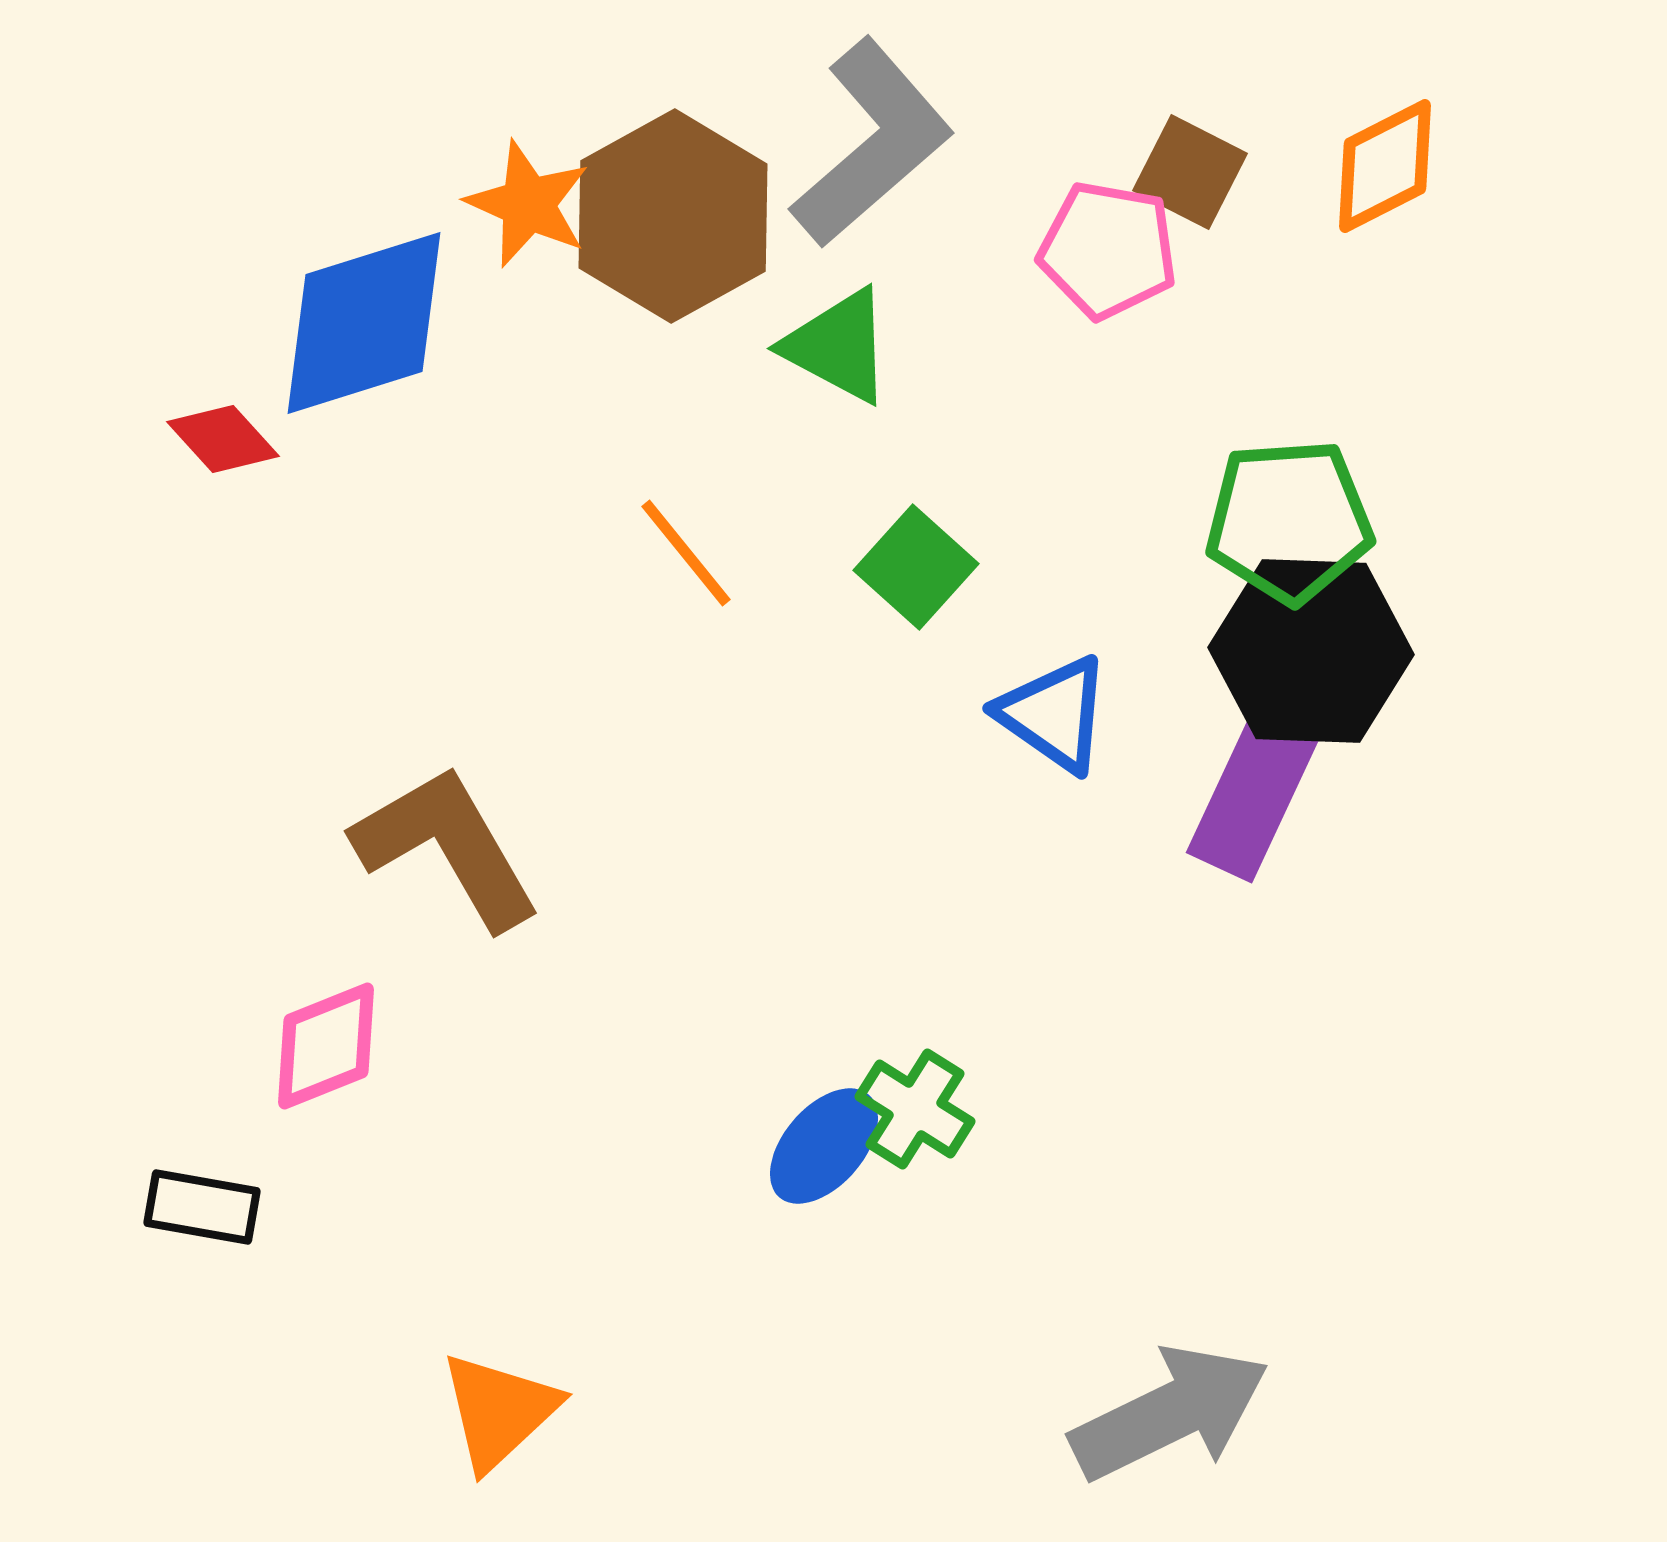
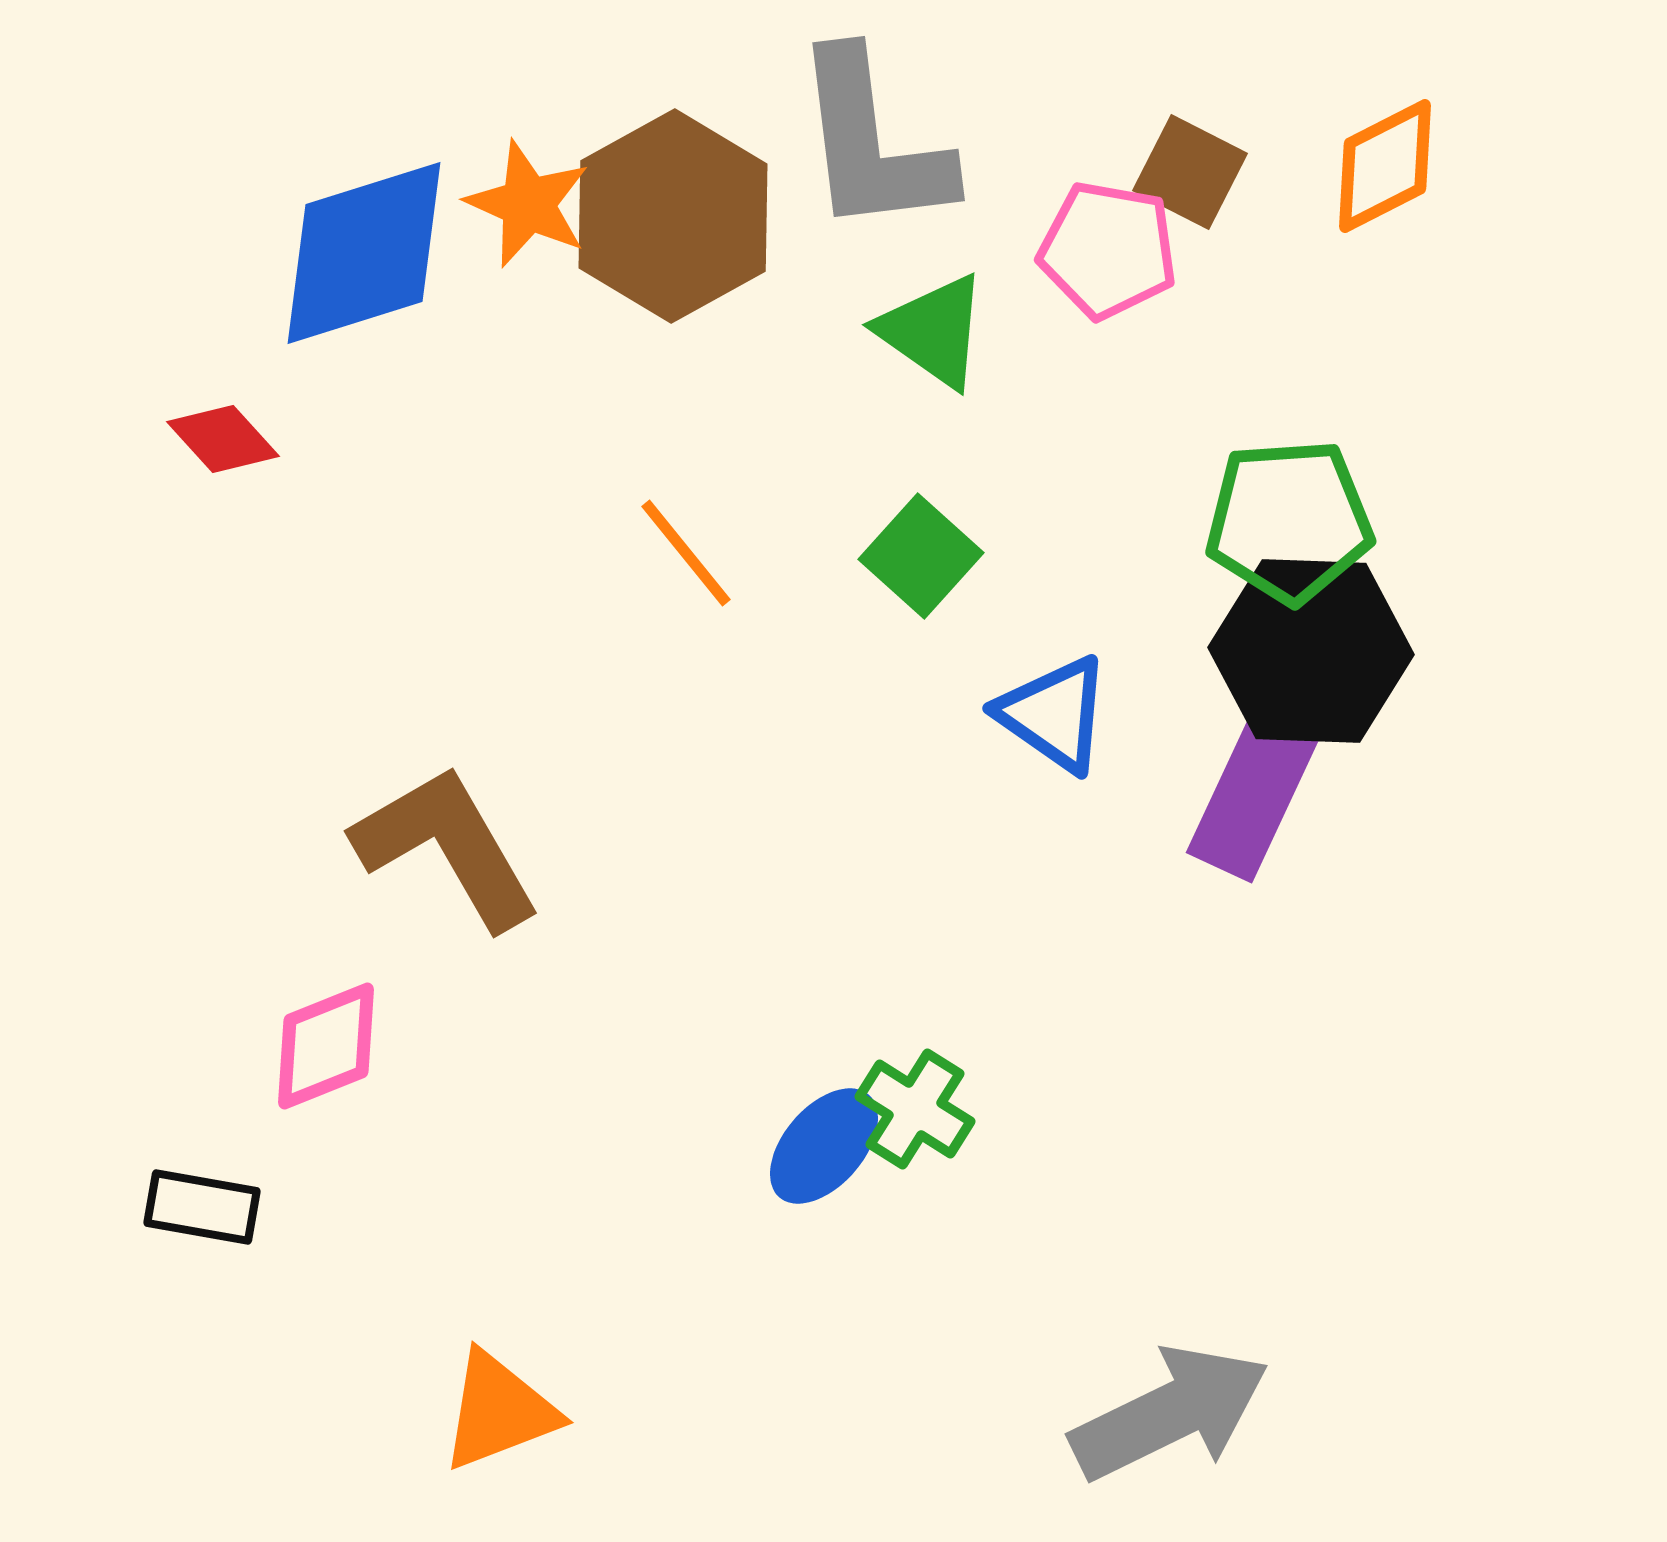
gray L-shape: rotated 124 degrees clockwise
blue diamond: moved 70 px up
green triangle: moved 95 px right, 15 px up; rotated 7 degrees clockwise
green square: moved 5 px right, 11 px up
orange triangle: rotated 22 degrees clockwise
